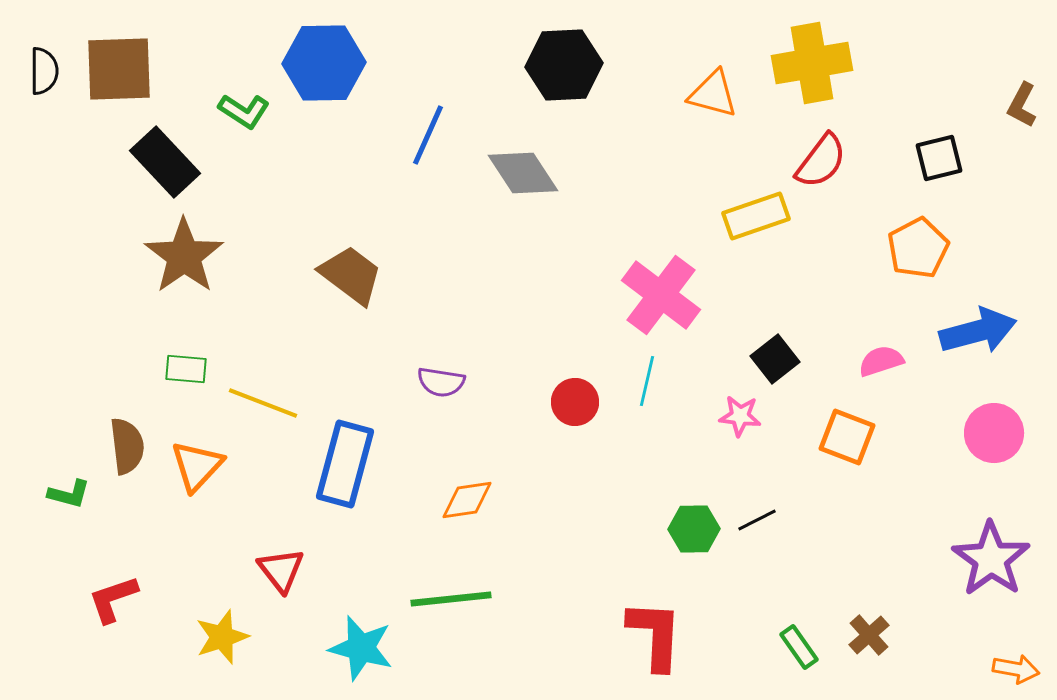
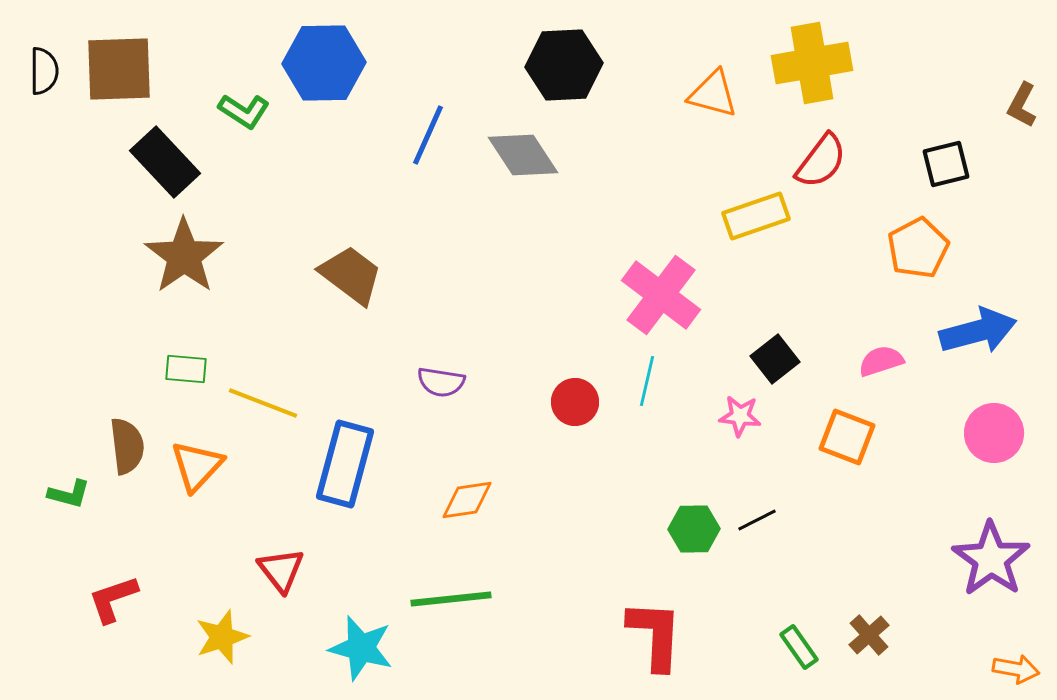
black square at (939, 158): moved 7 px right, 6 px down
gray diamond at (523, 173): moved 18 px up
